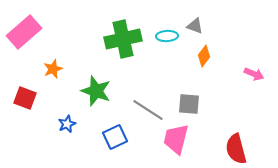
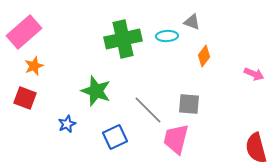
gray triangle: moved 3 px left, 4 px up
orange star: moved 19 px left, 3 px up
gray line: rotated 12 degrees clockwise
red semicircle: moved 20 px right, 1 px up
